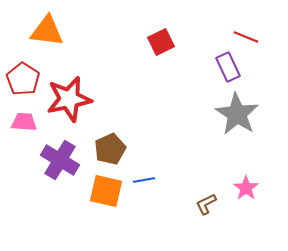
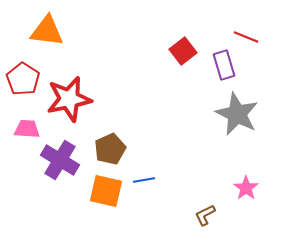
red square: moved 22 px right, 9 px down; rotated 12 degrees counterclockwise
purple rectangle: moved 4 px left, 2 px up; rotated 8 degrees clockwise
gray star: rotated 6 degrees counterclockwise
pink trapezoid: moved 3 px right, 7 px down
brown L-shape: moved 1 px left, 11 px down
